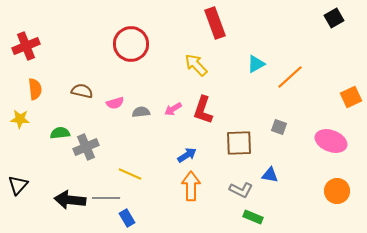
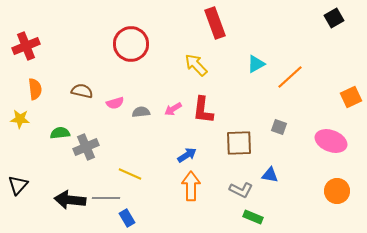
red L-shape: rotated 12 degrees counterclockwise
